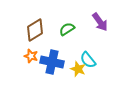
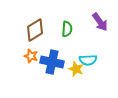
green semicircle: rotated 126 degrees clockwise
cyan semicircle: rotated 54 degrees counterclockwise
yellow star: moved 2 px left
